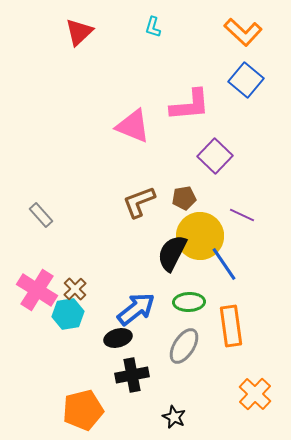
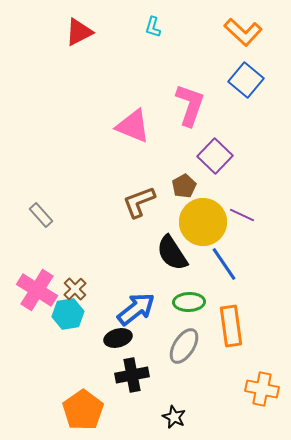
red triangle: rotated 16 degrees clockwise
pink L-shape: rotated 66 degrees counterclockwise
brown pentagon: moved 12 px up; rotated 20 degrees counterclockwise
yellow circle: moved 3 px right, 14 px up
black semicircle: rotated 60 degrees counterclockwise
orange cross: moved 7 px right, 5 px up; rotated 32 degrees counterclockwise
orange pentagon: rotated 21 degrees counterclockwise
